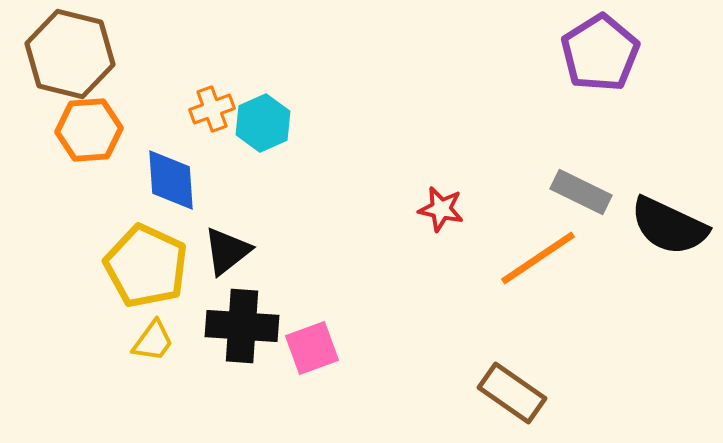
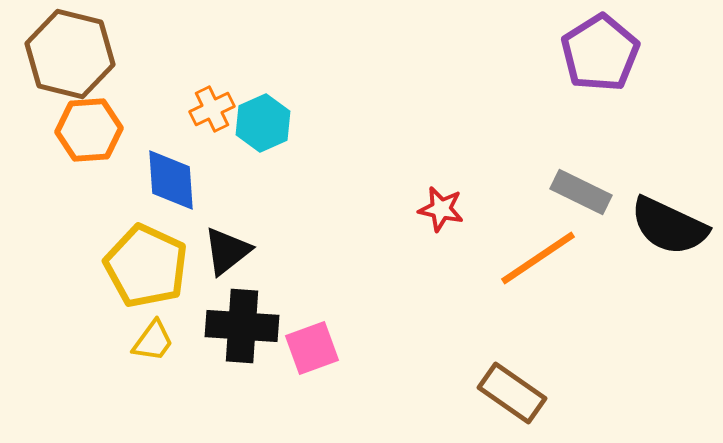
orange cross: rotated 6 degrees counterclockwise
